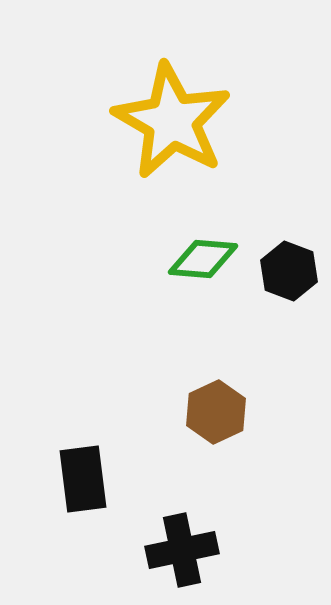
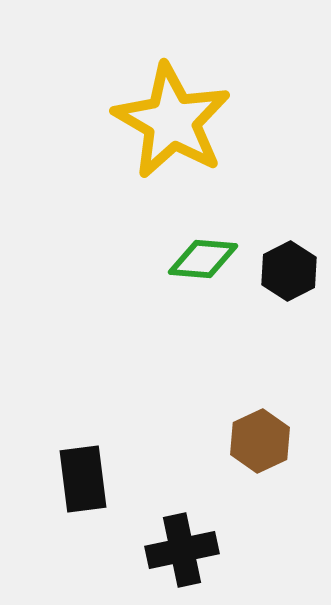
black hexagon: rotated 12 degrees clockwise
brown hexagon: moved 44 px right, 29 px down
